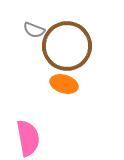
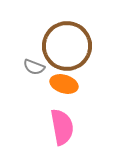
gray semicircle: moved 37 px down
pink semicircle: moved 34 px right, 11 px up
